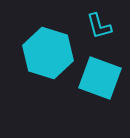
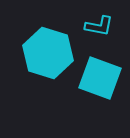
cyan L-shape: rotated 64 degrees counterclockwise
